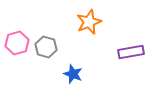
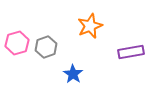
orange star: moved 1 px right, 4 px down
gray hexagon: rotated 25 degrees clockwise
blue star: rotated 12 degrees clockwise
